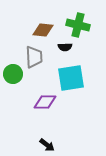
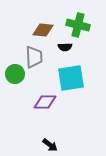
green circle: moved 2 px right
black arrow: moved 3 px right
